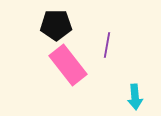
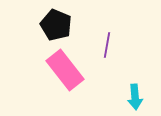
black pentagon: rotated 24 degrees clockwise
pink rectangle: moved 3 px left, 5 px down
